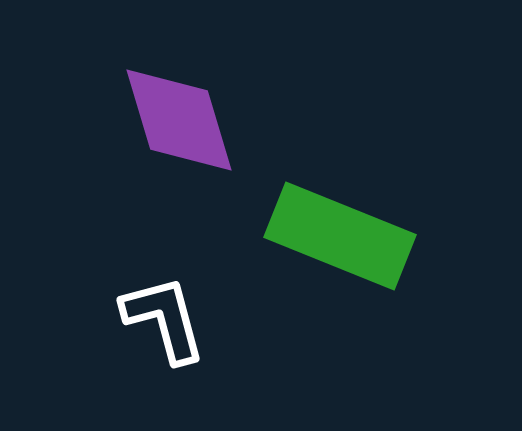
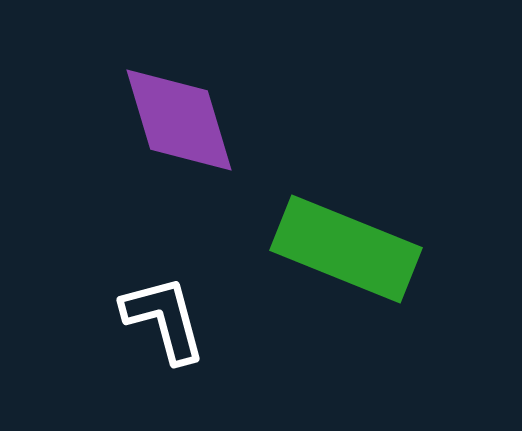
green rectangle: moved 6 px right, 13 px down
